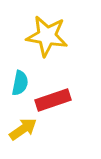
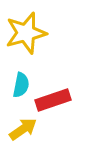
yellow star: moved 21 px left, 3 px up; rotated 24 degrees counterclockwise
cyan semicircle: moved 1 px right, 2 px down
